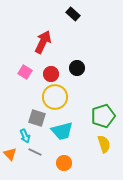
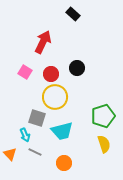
cyan arrow: moved 1 px up
